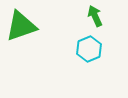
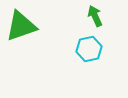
cyan hexagon: rotated 10 degrees clockwise
